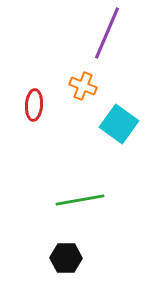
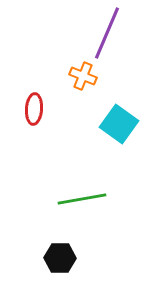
orange cross: moved 10 px up
red ellipse: moved 4 px down
green line: moved 2 px right, 1 px up
black hexagon: moved 6 px left
